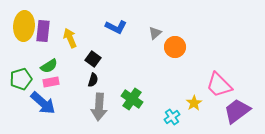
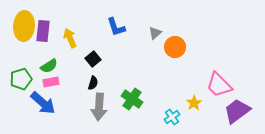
blue L-shape: rotated 45 degrees clockwise
black square: rotated 14 degrees clockwise
black semicircle: moved 3 px down
